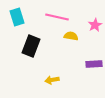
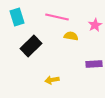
black rectangle: rotated 25 degrees clockwise
